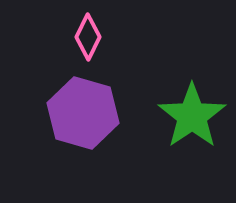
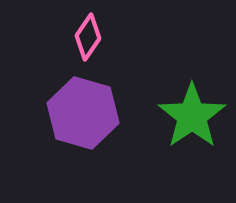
pink diamond: rotated 9 degrees clockwise
